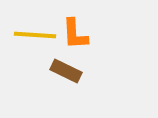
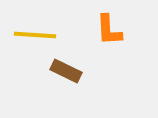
orange L-shape: moved 34 px right, 4 px up
